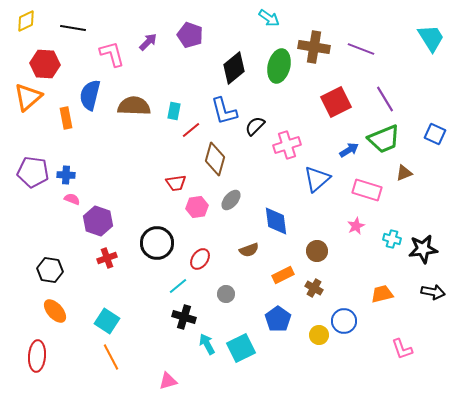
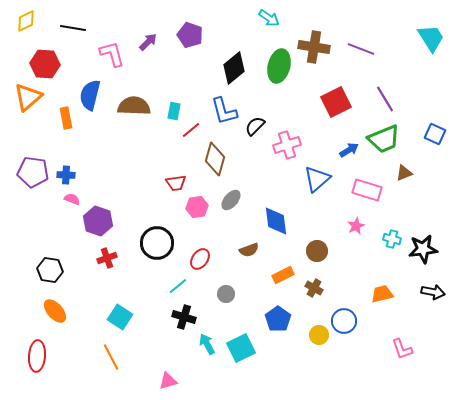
cyan square at (107, 321): moved 13 px right, 4 px up
